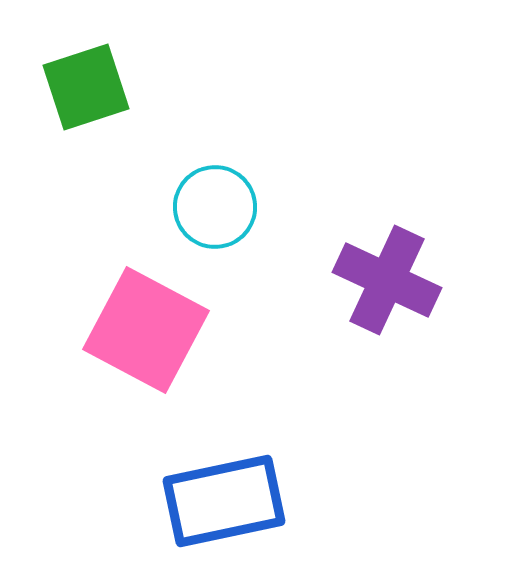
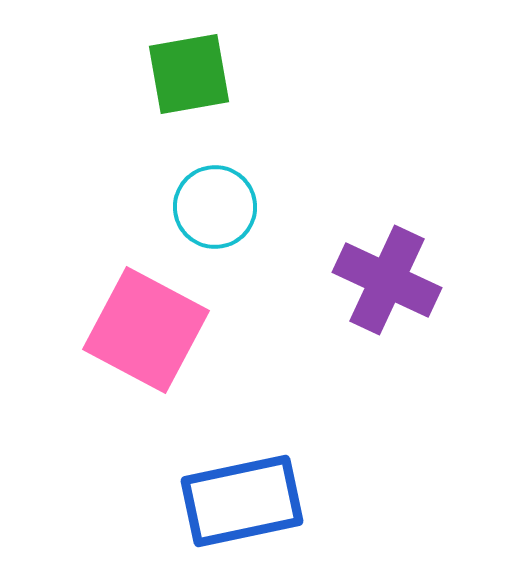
green square: moved 103 px right, 13 px up; rotated 8 degrees clockwise
blue rectangle: moved 18 px right
